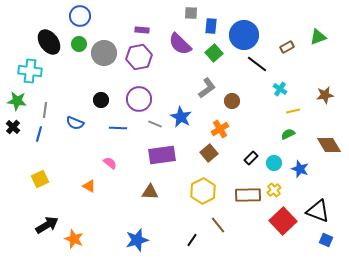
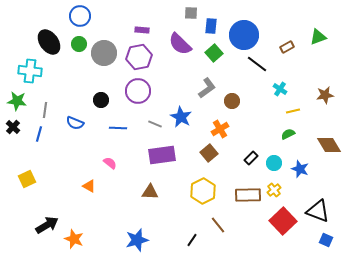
purple circle at (139, 99): moved 1 px left, 8 px up
yellow square at (40, 179): moved 13 px left
